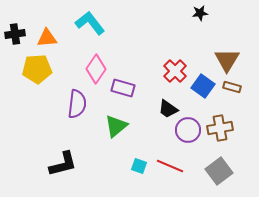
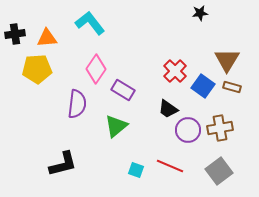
purple rectangle: moved 2 px down; rotated 15 degrees clockwise
cyan square: moved 3 px left, 4 px down
